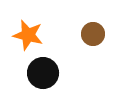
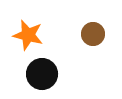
black circle: moved 1 px left, 1 px down
